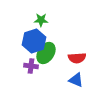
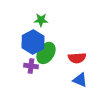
blue hexagon: moved 1 px left, 1 px down; rotated 10 degrees counterclockwise
blue triangle: moved 4 px right
